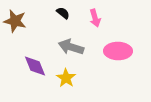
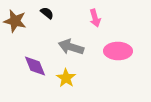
black semicircle: moved 16 px left
